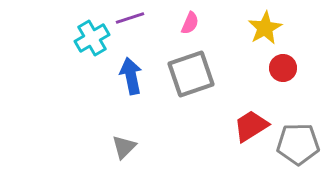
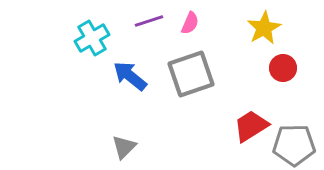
purple line: moved 19 px right, 3 px down
yellow star: moved 1 px left
blue arrow: moved 1 px left; rotated 39 degrees counterclockwise
gray pentagon: moved 4 px left, 1 px down
